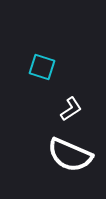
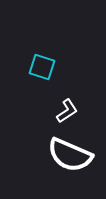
white L-shape: moved 4 px left, 2 px down
